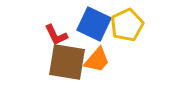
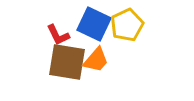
red L-shape: moved 2 px right
orange trapezoid: moved 1 px left
